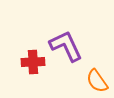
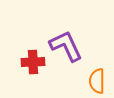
orange semicircle: rotated 35 degrees clockwise
